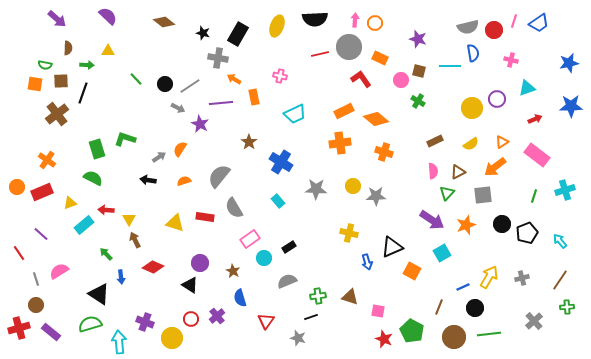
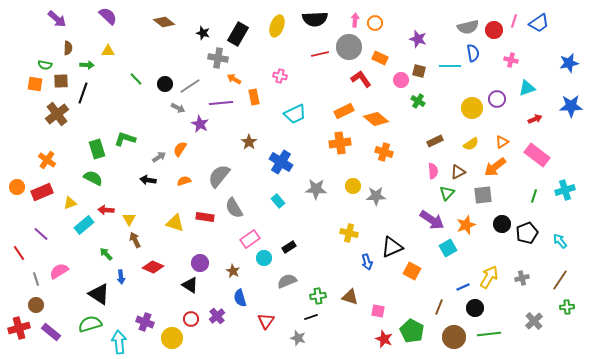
cyan square at (442, 253): moved 6 px right, 5 px up
